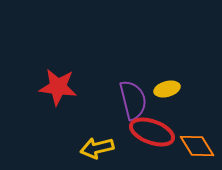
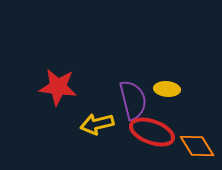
yellow ellipse: rotated 20 degrees clockwise
yellow arrow: moved 24 px up
